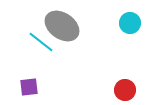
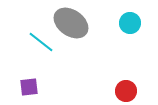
gray ellipse: moved 9 px right, 3 px up
red circle: moved 1 px right, 1 px down
